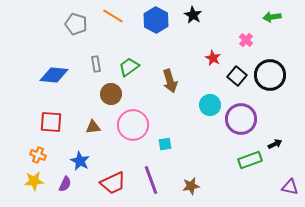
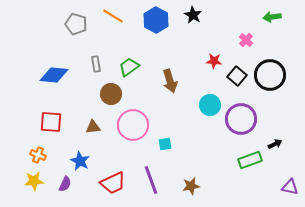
red star: moved 1 px right, 3 px down; rotated 21 degrees counterclockwise
